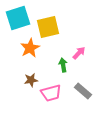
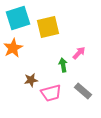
orange star: moved 17 px left
